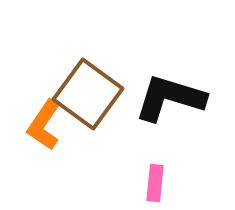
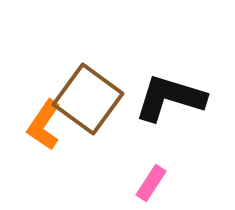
brown square: moved 5 px down
pink rectangle: moved 4 px left; rotated 27 degrees clockwise
